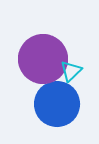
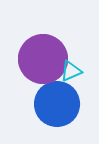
cyan triangle: rotated 20 degrees clockwise
